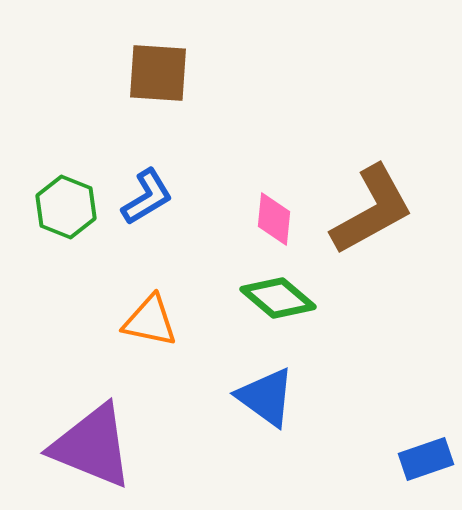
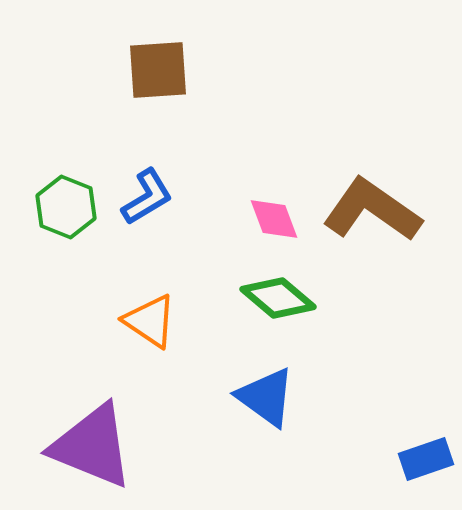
brown square: moved 3 px up; rotated 8 degrees counterclockwise
brown L-shape: rotated 116 degrees counterclockwise
pink diamond: rotated 26 degrees counterclockwise
orange triangle: rotated 22 degrees clockwise
